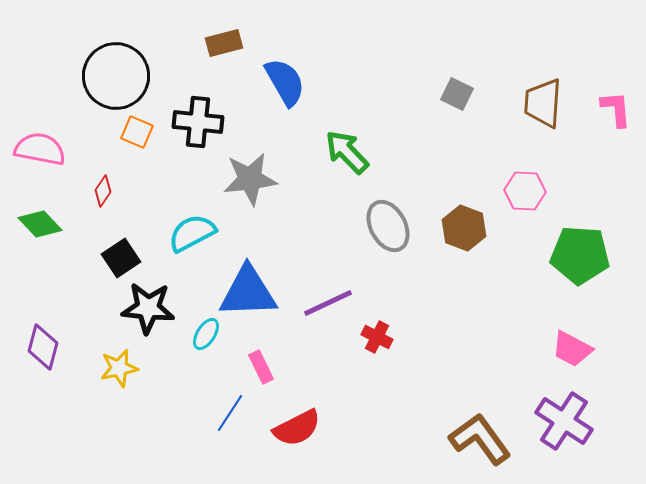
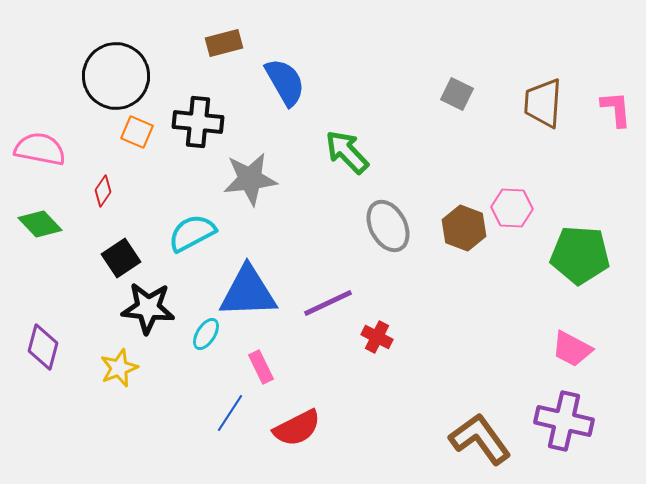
pink hexagon: moved 13 px left, 17 px down
yellow star: rotated 9 degrees counterclockwise
purple cross: rotated 20 degrees counterclockwise
